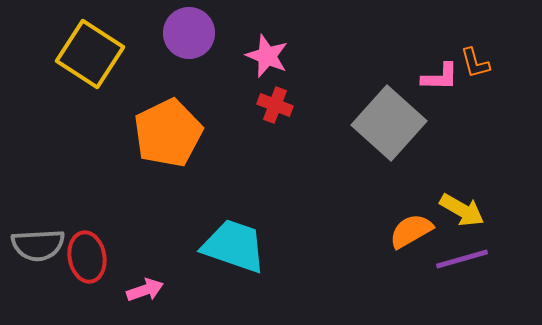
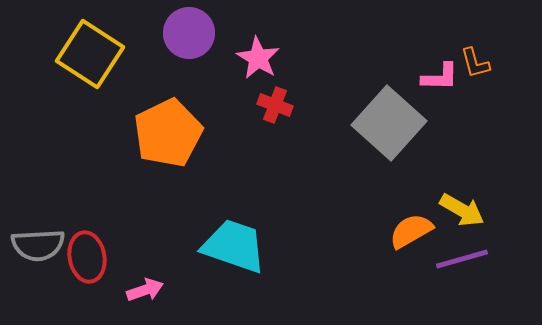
pink star: moved 9 px left, 2 px down; rotated 9 degrees clockwise
